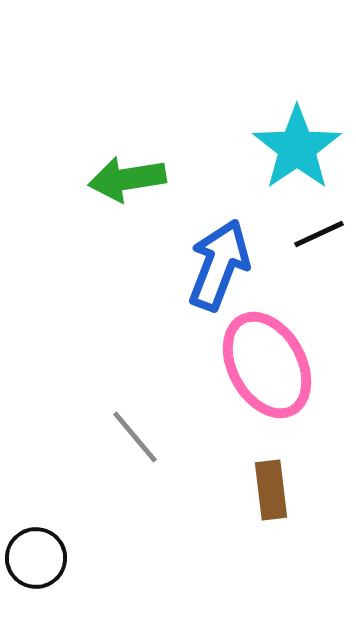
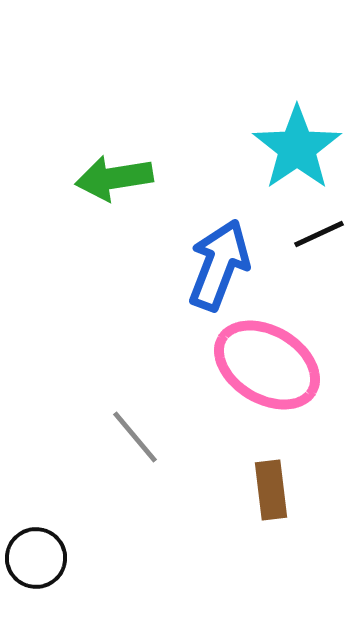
green arrow: moved 13 px left, 1 px up
pink ellipse: rotated 30 degrees counterclockwise
